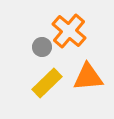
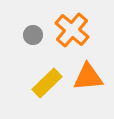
orange cross: moved 3 px right, 1 px up
gray circle: moved 9 px left, 12 px up
